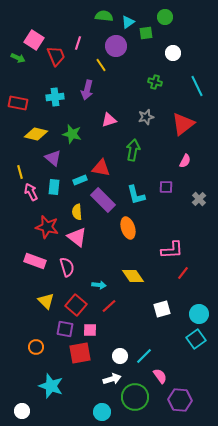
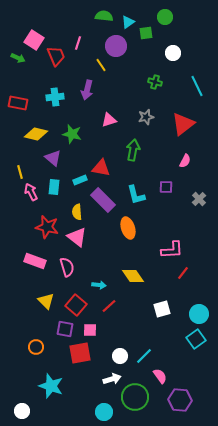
cyan circle at (102, 412): moved 2 px right
